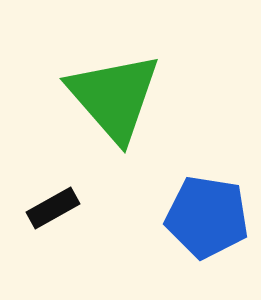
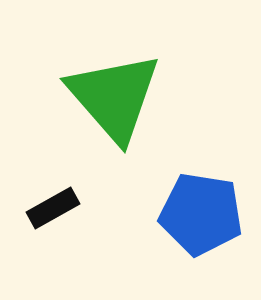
blue pentagon: moved 6 px left, 3 px up
